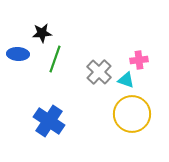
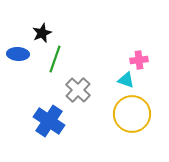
black star: rotated 18 degrees counterclockwise
gray cross: moved 21 px left, 18 px down
